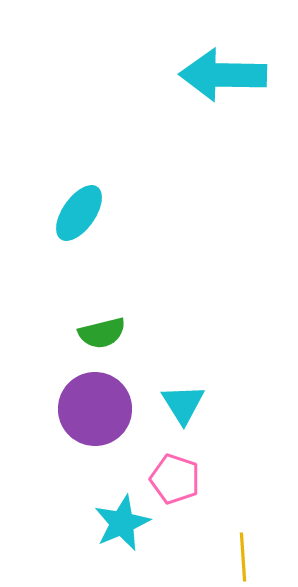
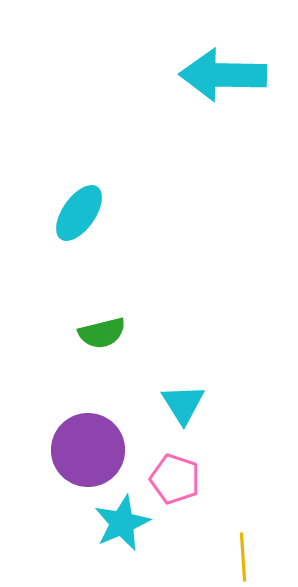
purple circle: moved 7 px left, 41 px down
